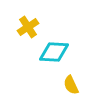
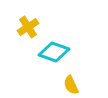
cyan diamond: rotated 16 degrees clockwise
